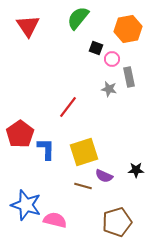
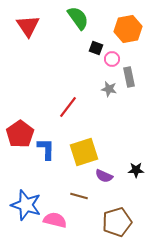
green semicircle: rotated 105 degrees clockwise
brown line: moved 4 px left, 10 px down
